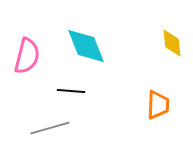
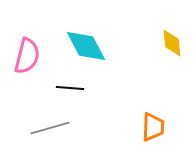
cyan diamond: rotated 6 degrees counterclockwise
black line: moved 1 px left, 3 px up
orange trapezoid: moved 5 px left, 22 px down
